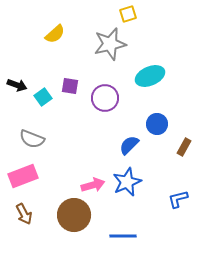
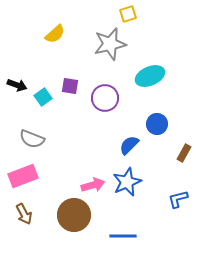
brown rectangle: moved 6 px down
